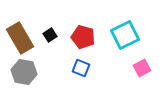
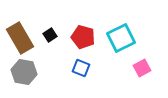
cyan square: moved 4 px left, 3 px down
